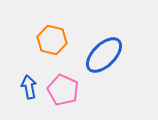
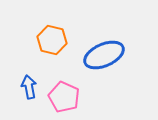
blue ellipse: rotated 21 degrees clockwise
pink pentagon: moved 1 px right, 7 px down
